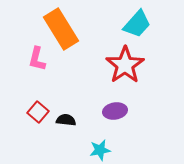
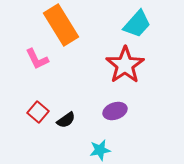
orange rectangle: moved 4 px up
pink L-shape: rotated 40 degrees counterclockwise
purple ellipse: rotated 10 degrees counterclockwise
black semicircle: rotated 138 degrees clockwise
